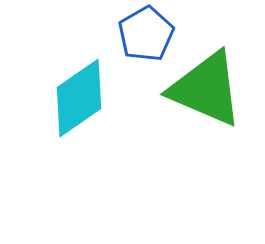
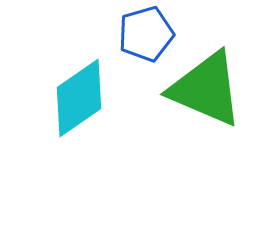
blue pentagon: rotated 14 degrees clockwise
